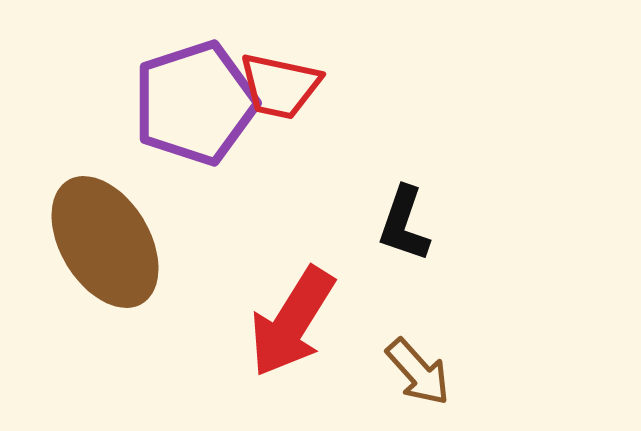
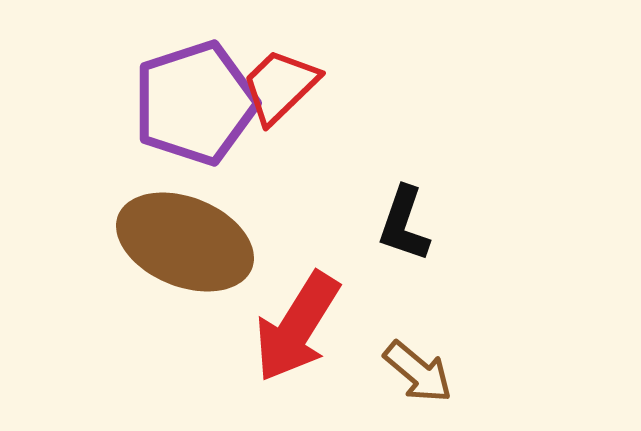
red trapezoid: rotated 124 degrees clockwise
brown ellipse: moved 80 px right; rotated 37 degrees counterclockwise
red arrow: moved 5 px right, 5 px down
brown arrow: rotated 8 degrees counterclockwise
